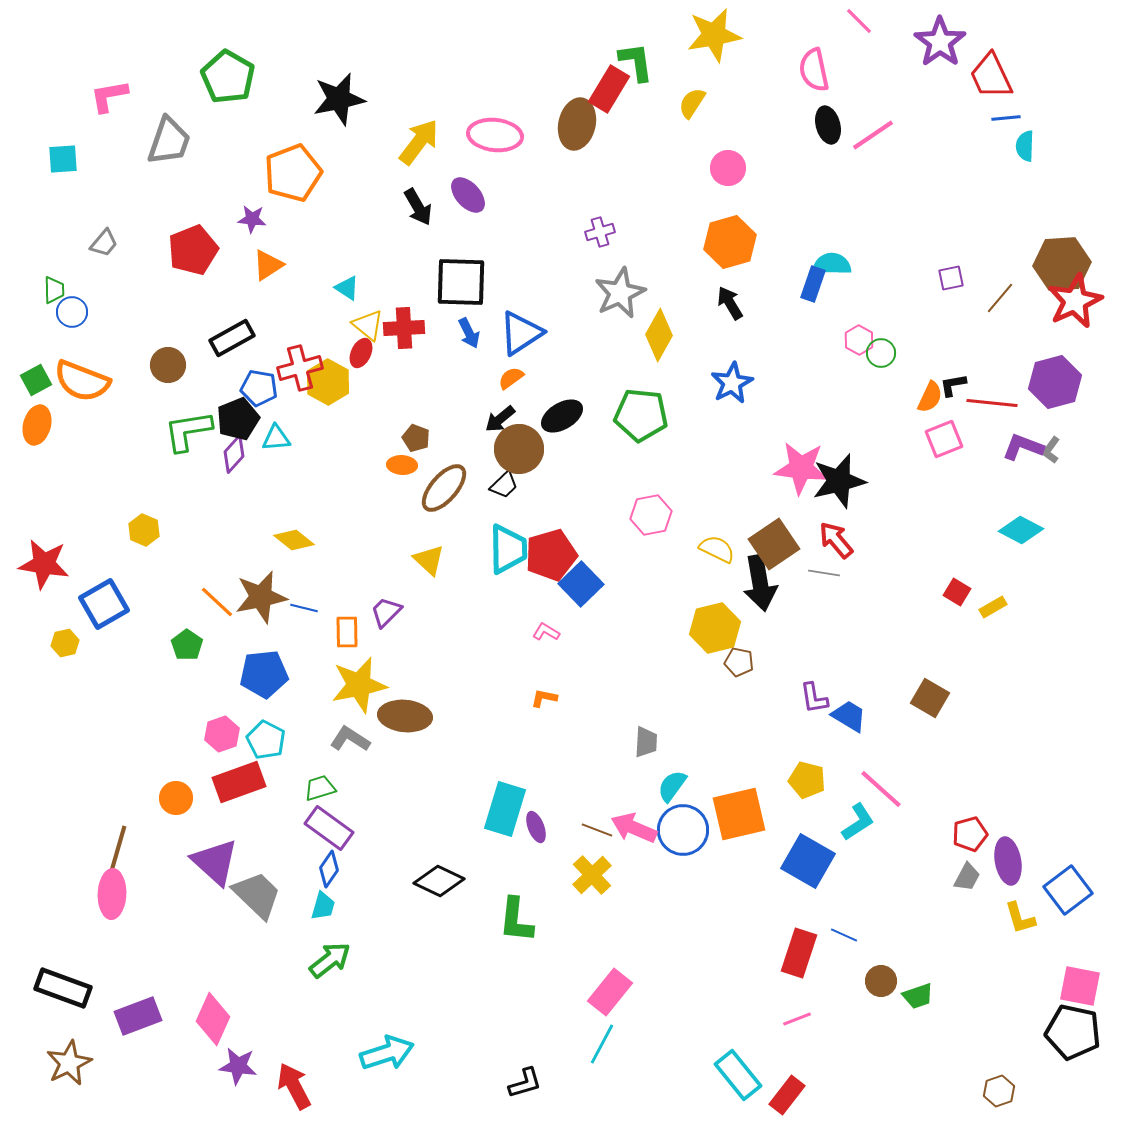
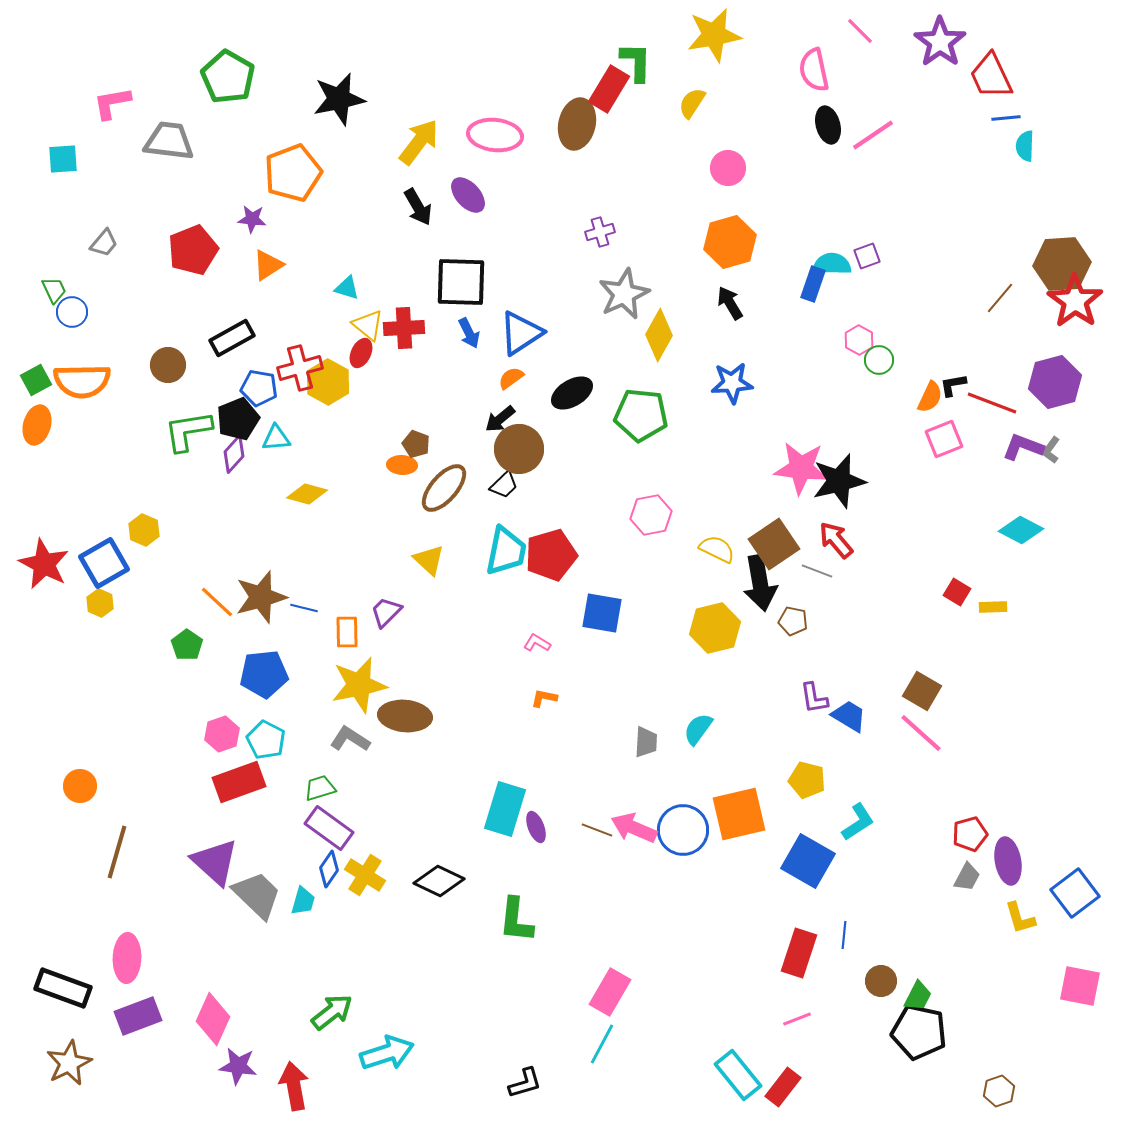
pink line at (859, 21): moved 1 px right, 10 px down
green L-shape at (636, 62): rotated 9 degrees clockwise
pink L-shape at (109, 96): moved 3 px right, 7 px down
gray trapezoid at (169, 141): rotated 102 degrees counterclockwise
purple square at (951, 278): moved 84 px left, 22 px up; rotated 8 degrees counterclockwise
cyan triangle at (347, 288): rotated 16 degrees counterclockwise
green trapezoid at (54, 290): rotated 24 degrees counterclockwise
gray star at (620, 293): moved 4 px right, 1 px down
red star at (1075, 301): rotated 12 degrees counterclockwise
green circle at (881, 353): moved 2 px left, 7 px down
orange semicircle at (82, 381): rotated 22 degrees counterclockwise
blue star at (732, 383): rotated 24 degrees clockwise
red line at (992, 403): rotated 15 degrees clockwise
black ellipse at (562, 416): moved 10 px right, 23 px up
brown pentagon at (416, 438): moved 6 px down
yellow diamond at (294, 540): moved 13 px right, 46 px up; rotated 24 degrees counterclockwise
cyan trapezoid at (508, 549): moved 2 px left, 2 px down; rotated 12 degrees clockwise
red star at (44, 564): rotated 18 degrees clockwise
gray line at (824, 573): moved 7 px left, 2 px up; rotated 12 degrees clockwise
blue square at (581, 584): moved 21 px right, 29 px down; rotated 36 degrees counterclockwise
brown star at (261, 597): rotated 4 degrees counterclockwise
blue square at (104, 604): moved 41 px up
yellow rectangle at (993, 607): rotated 28 degrees clockwise
pink L-shape at (546, 632): moved 9 px left, 11 px down
yellow hexagon at (65, 643): moved 35 px right, 40 px up; rotated 24 degrees counterclockwise
brown pentagon at (739, 662): moved 54 px right, 41 px up
brown square at (930, 698): moved 8 px left, 7 px up
cyan semicircle at (672, 786): moved 26 px right, 57 px up
pink line at (881, 789): moved 40 px right, 56 px up
orange circle at (176, 798): moved 96 px left, 12 px up
yellow cross at (592, 875): moved 227 px left; rotated 15 degrees counterclockwise
blue square at (1068, 890): moved 7 px right, 3 px down
pink ellipse at (112, 894): moved 15 px right, 64 px down
cyan trapezoid at (323, 906): moved 20 px left, 5 px up
blue line at (844, 935): rotated 72 degrees clockwise
green arrow at (330, 960): moved 2 px right, 52 px down
pink rectangle at (610, 992): rotated 9 degrees counterclockwise
green trapezoid at (918, 996): rotated 44 degrees counterclockwise
black pentagon at (1073, 1032): moved 154 px left
red arrow at (294, 1086): rotated 18 degrees clockwise
red rectangle at (787, 1095): moved 4 px left, 8 px up
